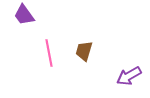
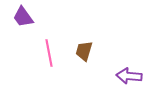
purple trapezoid: moved 1 px left, 2 px down
purple arrow: rotated 35 degrees clockwise
